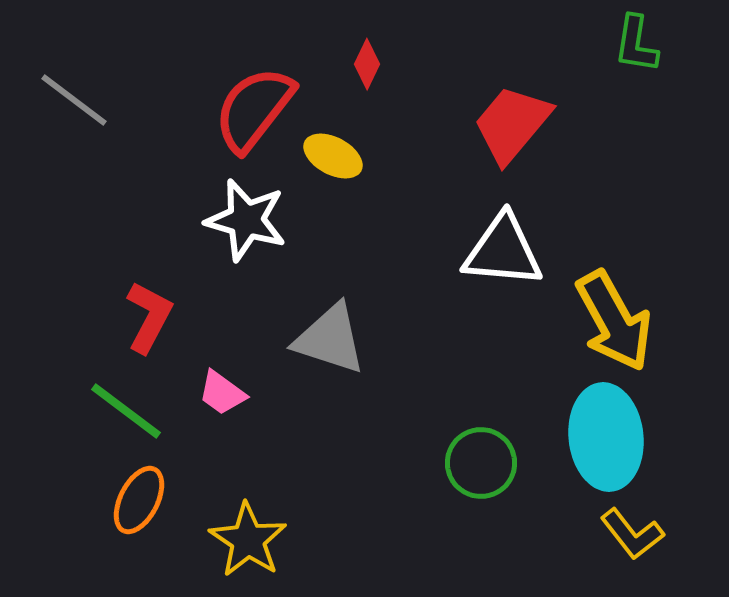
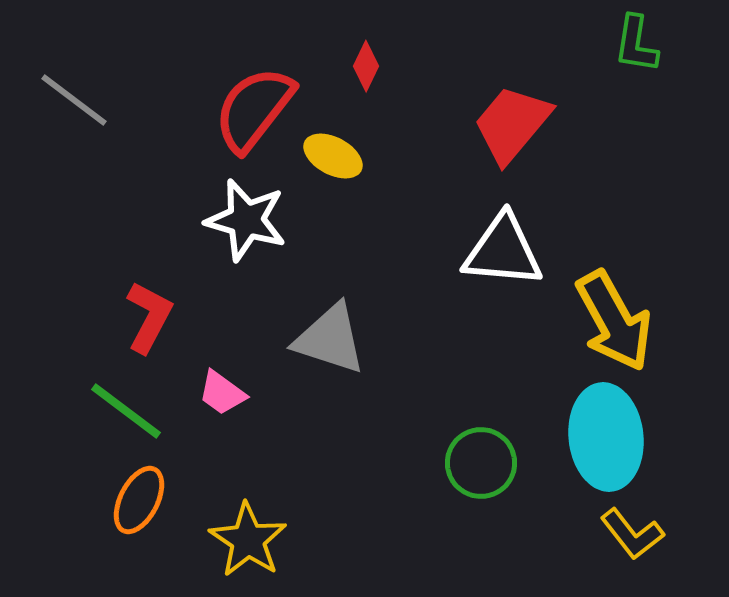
red diamond: moved 1 px left, 2 px down
